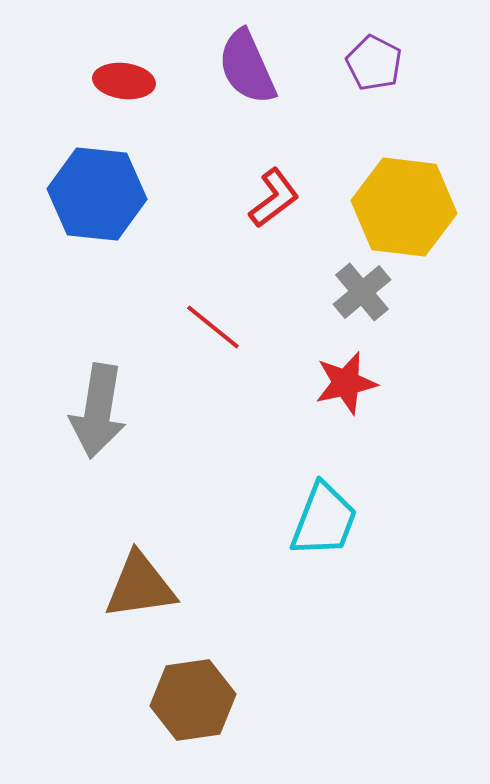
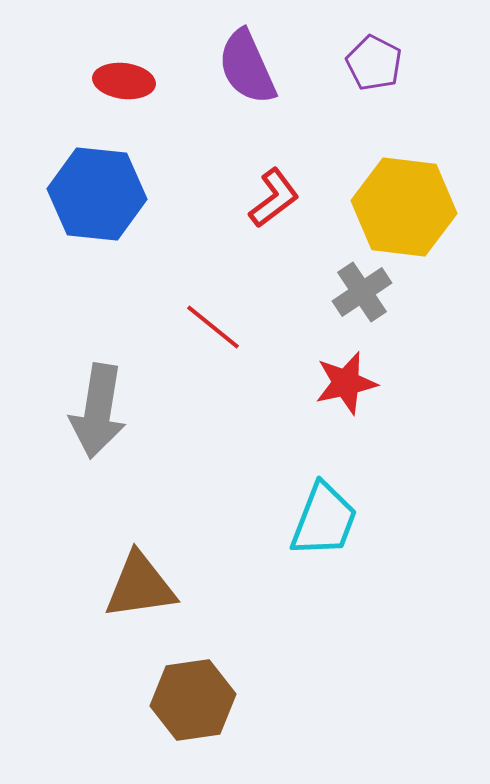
gray cross: rotated 6 degrees clockwise
